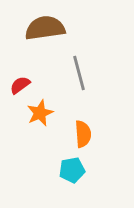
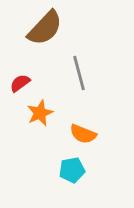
brown semicircle: rotated 141 degrees clockwise
red semicircle: moved 2 px up
orange semicircle: rotated 116 degrees clockwise
